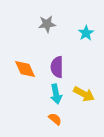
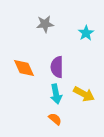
gray star: moved 2 px left
orange diamond: moved 1 px left, 1 px up
